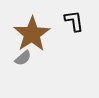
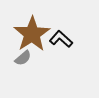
black L-shape: moved 13 px left, 18 px down; rotated 40 degrees counterclockwise
